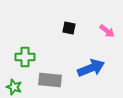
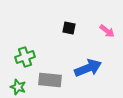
green cross: rotated 18 degrees counterclockwise
blue arrow: moved 3 px left
green star: moved 4 px right
